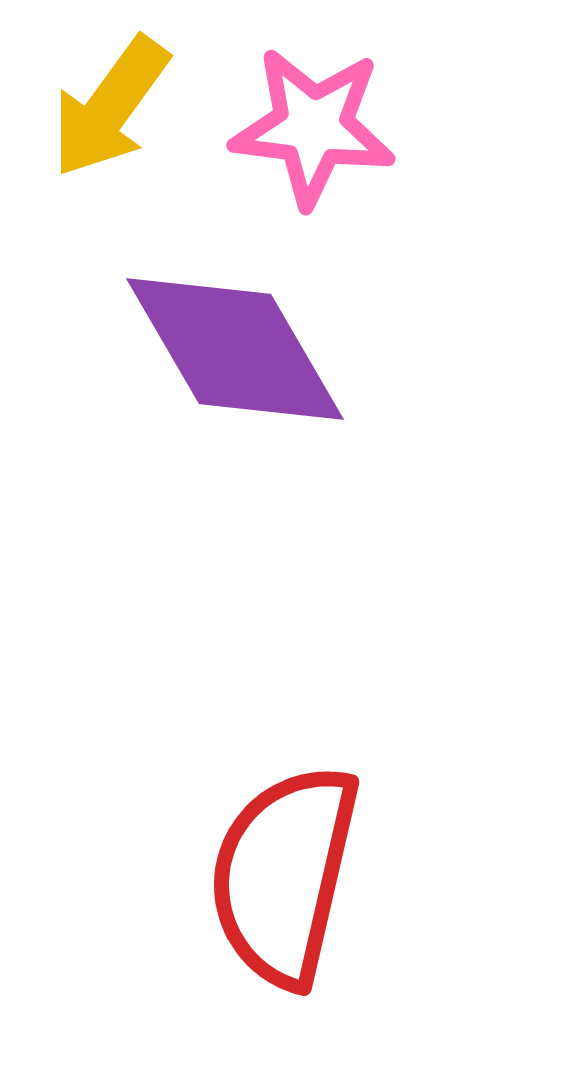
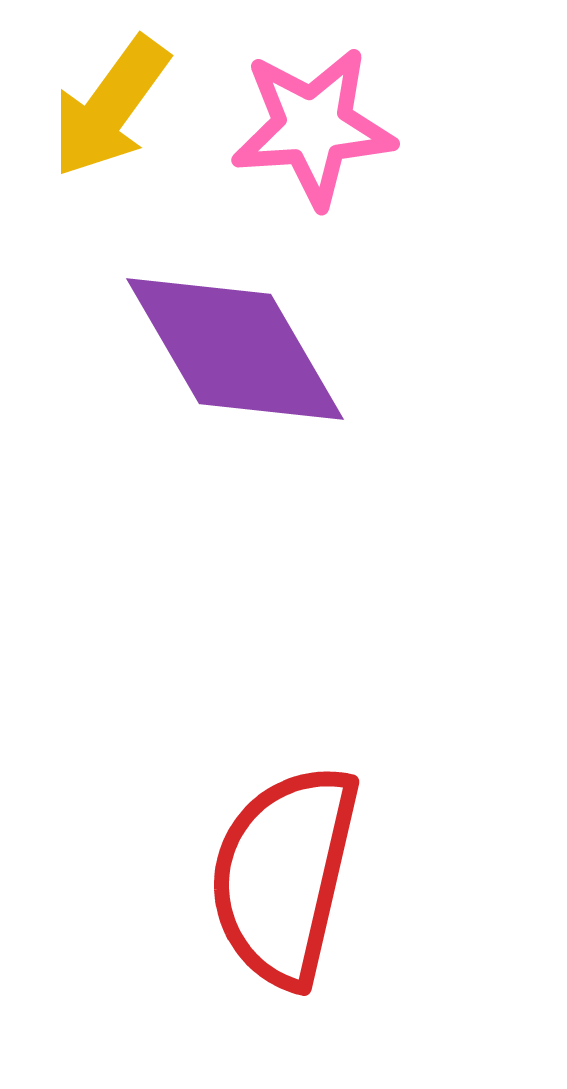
pink star: rotated 11 degrees counterclockwise
